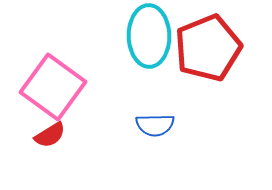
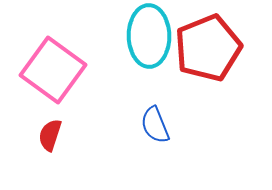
pink square: moved 17 px up
blue semicircle: rotated 69 degrees clockwise
red semicircle: rotated 140 degrees clockwise
